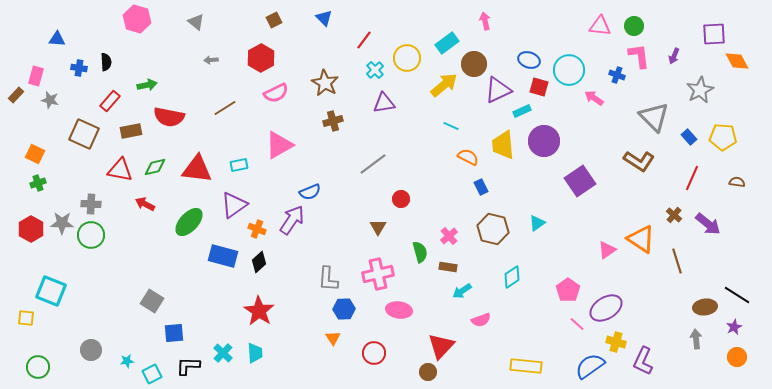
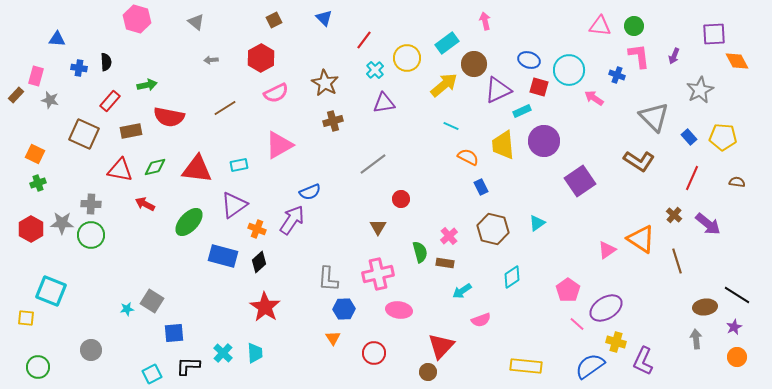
brown rectangle at (448, 267): moved 3 px left, 4 px up
red star at (259, 311): moved 6 px right, 4 px up
cyan star at (127, 361): moved 52 px up
